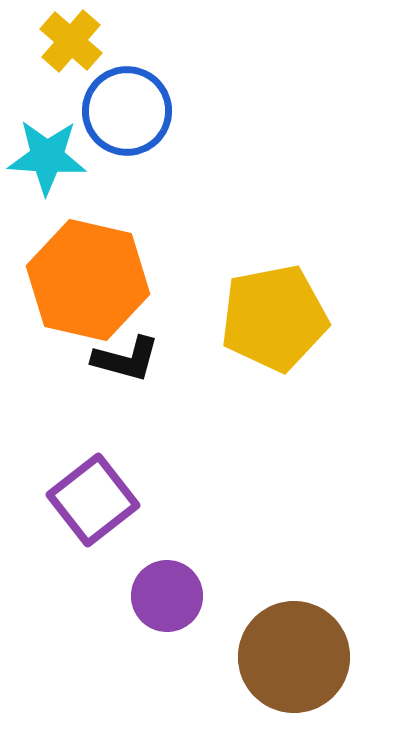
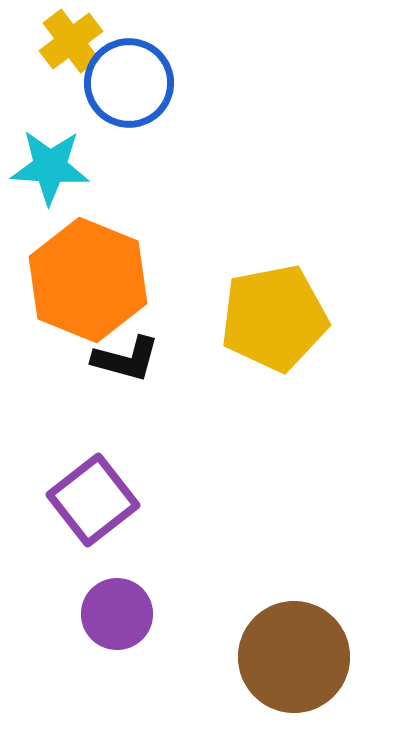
yellow cross: rotated 12 degrees clockwise
blue circle: moved 2 px right, 28 px up
cyan star: moved 3 px right, 10 px down
orange hexagon: rotated 9 degrees clockwise
purple circle: moved 50 px left, 18 px down
